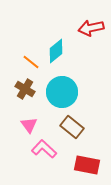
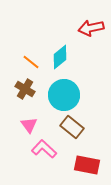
cyan diamond: moved 4 px right, 6 px down
cyan circle: moved 2 px right, 3 px down
